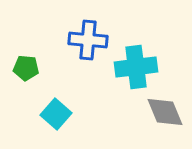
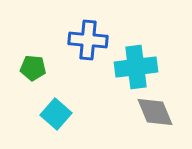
green pentagon: moved 7 px right
gray diamond: moved 10 px left
